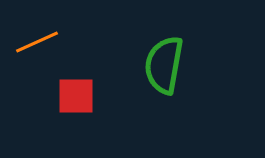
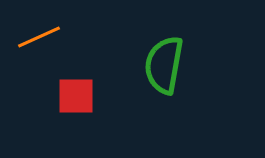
orange line: moved 2 px right, 5 px up
